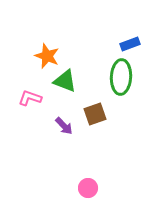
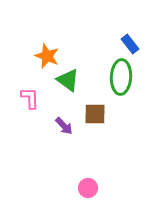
blue rectangle: rotated 72 degrees clockwise
green triangle: moved 3 px right, 1 px up; rotated 15 degrees clockwise
pink L-shape: rotated 70 degrees clockwise
brown square: rotated 20 degrees clockwise
